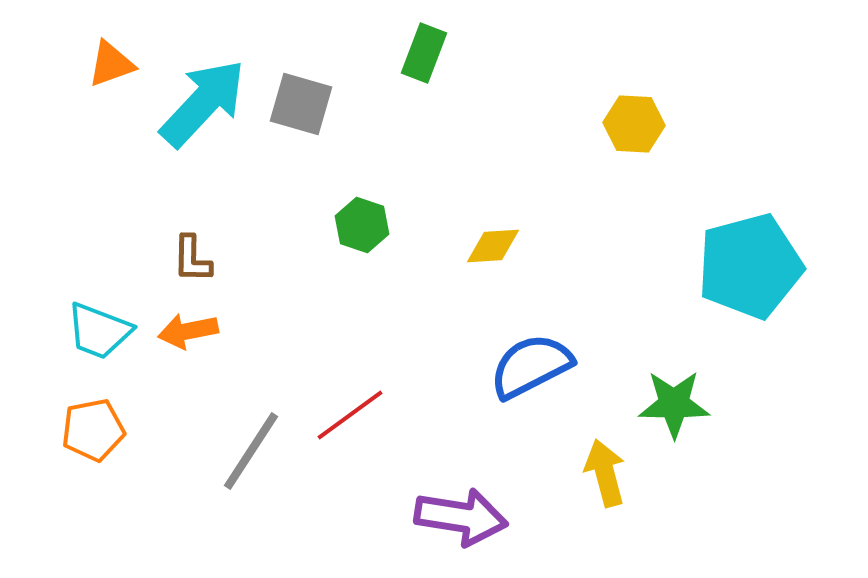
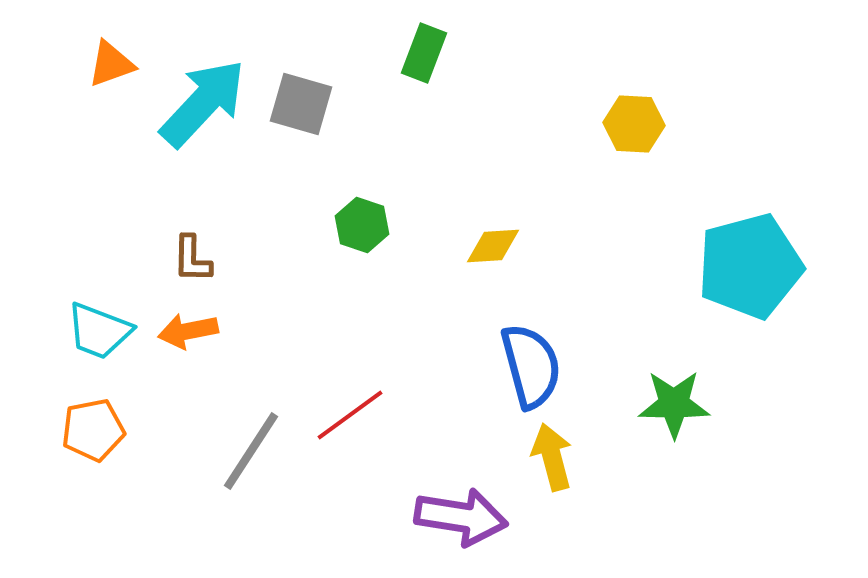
blue semicircle: rotated 102 degrees clockwise
yellow arrow: moved 53 px left, 16 px up
